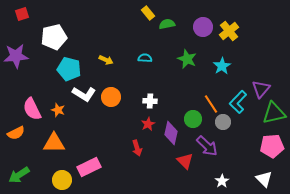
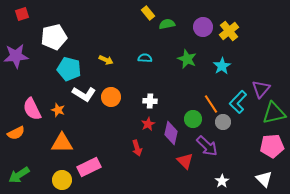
orange triangle: moved 8 px right
